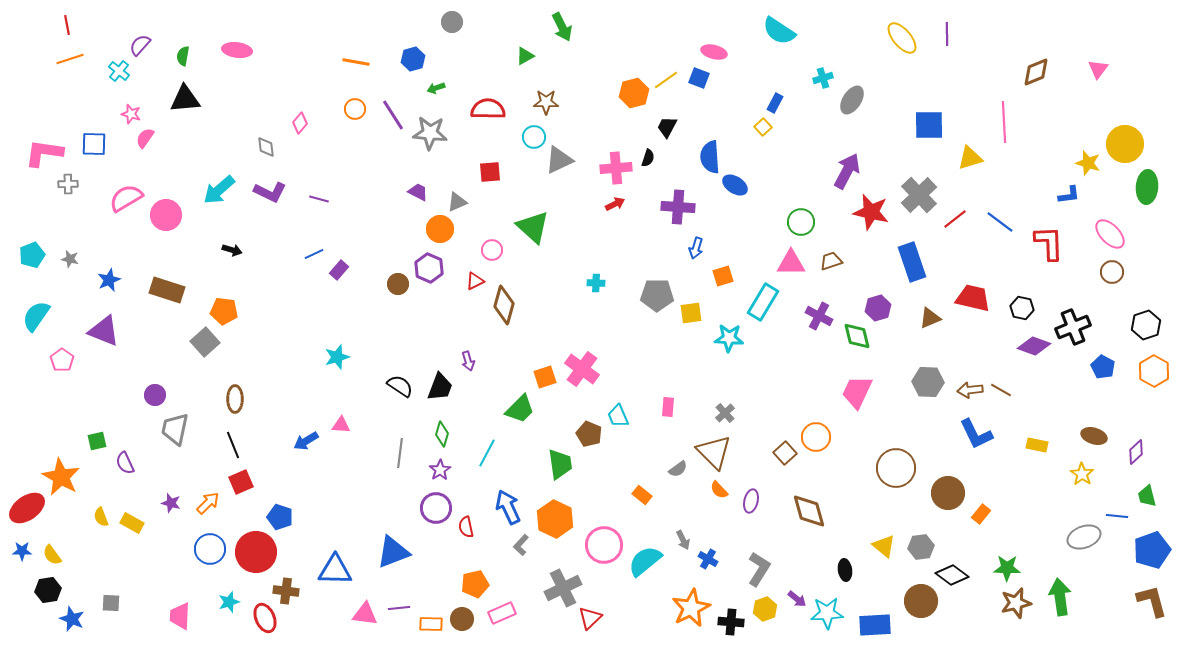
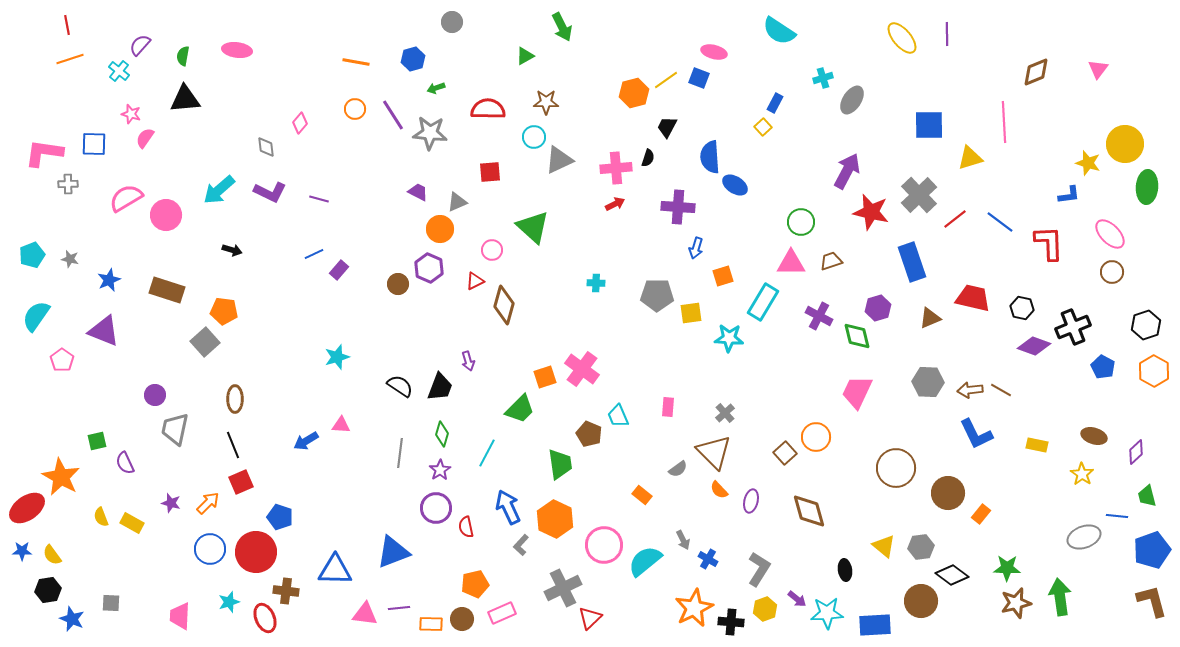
orange star at (691, 608): moved 3 px right
